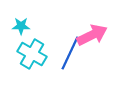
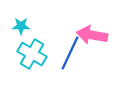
pink arrow: rotated 144 degrees counterclockwise
